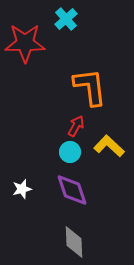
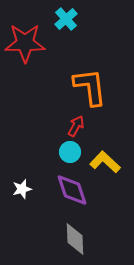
yellow L-shape: moved 4 px left, 16 px down
gray diamond: moved 1 px right, 3 px up
